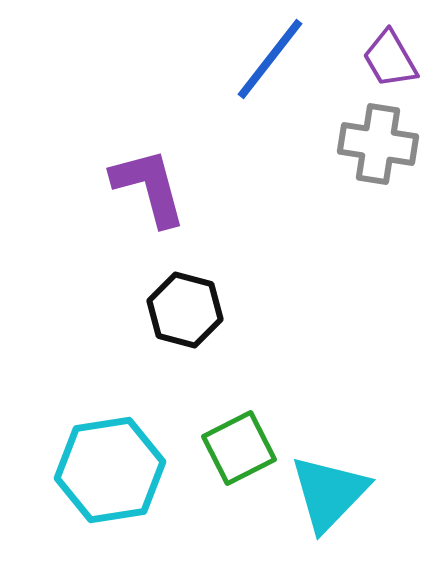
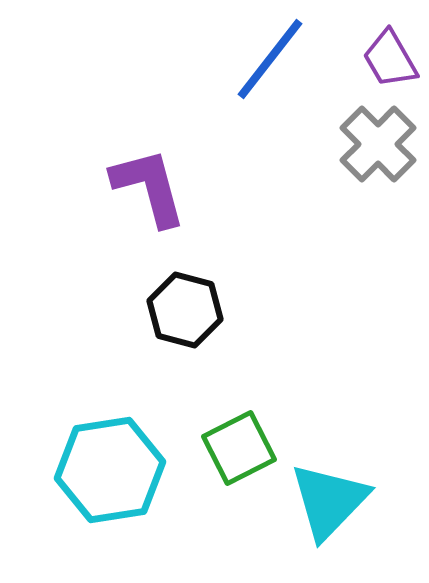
gray cross: rotated 36 degrees clockwise
cyan triangle: moved 8 px down
